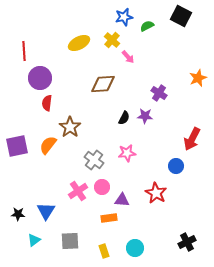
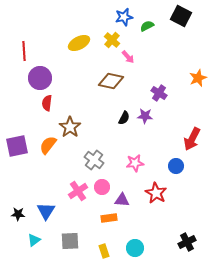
brown diamond: moved 8 px right, 3 px up; rotated 15 degrees clockwise
pink star: moved 8 px right, 10 px down
